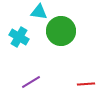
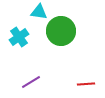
cyan cross: rotated 24 degrees clockwise
